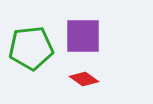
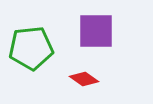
purple square: moved 13 px right, 5 px up
